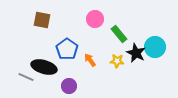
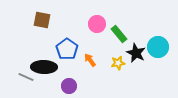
pink circle: moved 2 px right, 5 px down
cyan circle: moved 3 px right
yellow star: moved 1 px right, 2 px down; rotated 16 degrees counterclockwise
black ellipse: rotated 15 degrees counterclockwise
